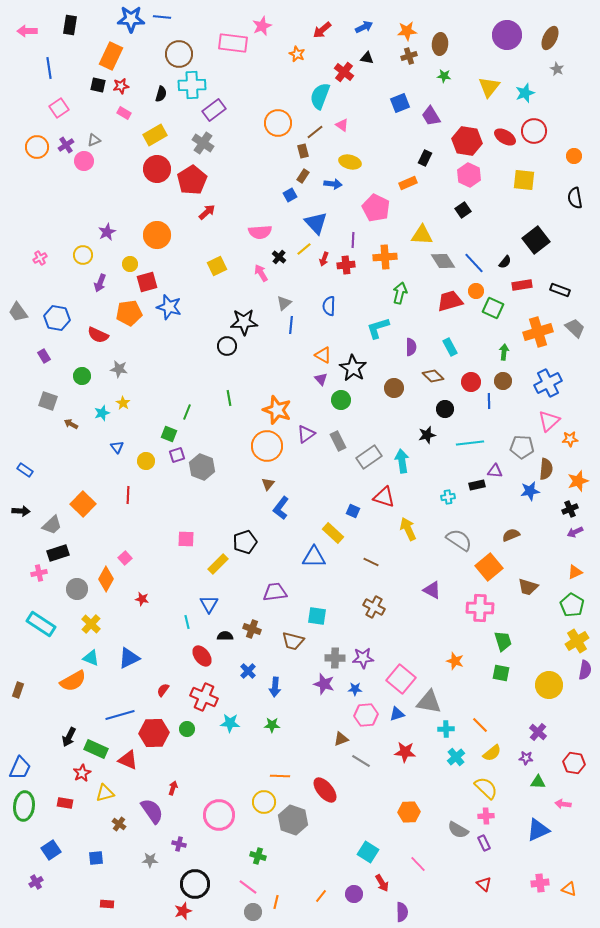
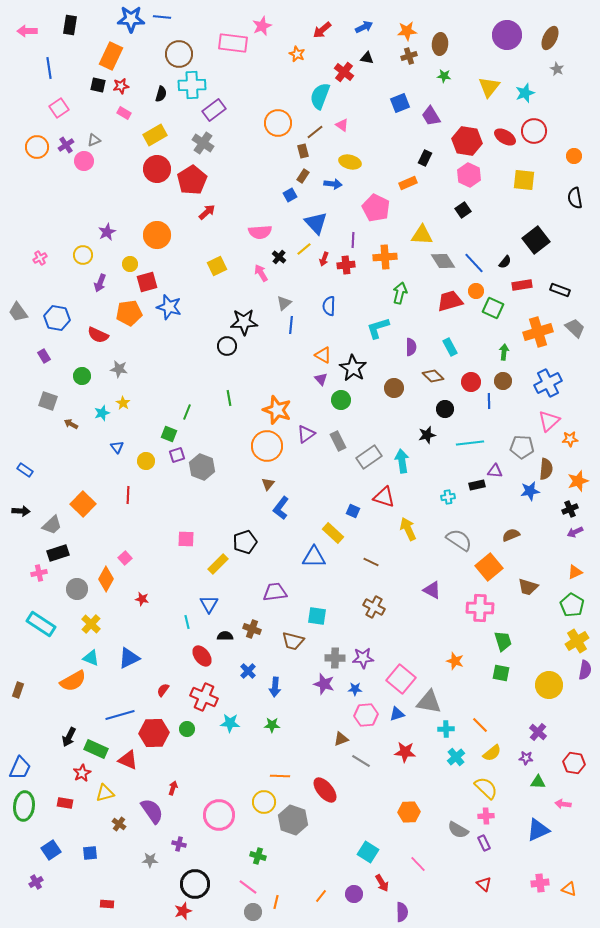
blue square at (96, 858): moved 6 px left, 5 px up
